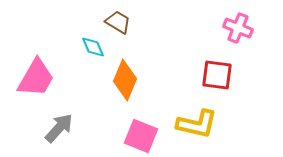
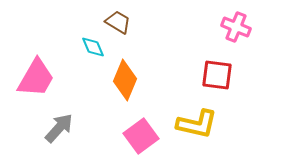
pink cross: moved 2 px left, 1 px up
pink square: rotated 32 degrees clockwise
